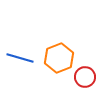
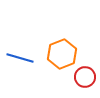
orange hexagon: moved 3 px right, 4 px up
